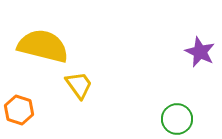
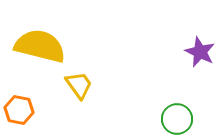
yellow semicircle: moved 3 px left
orange hexagon: rotated 8 degrees counterclockwise
